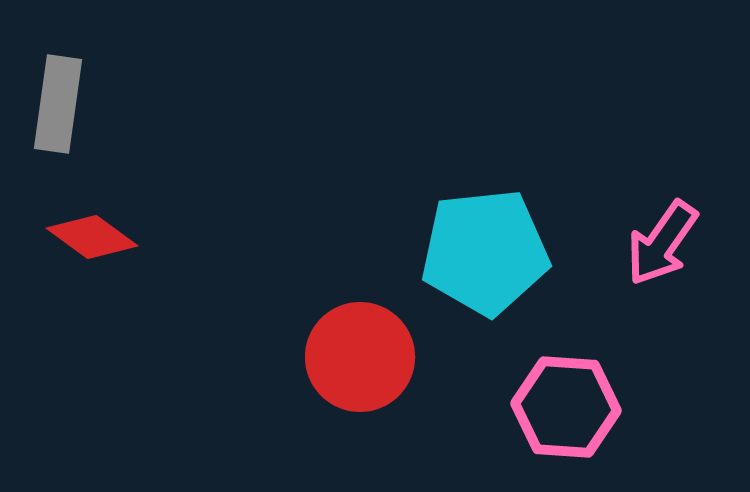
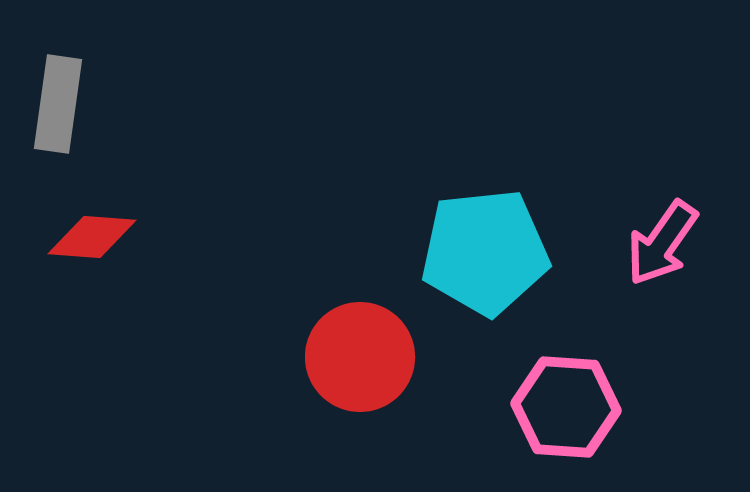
red diamond: rotated 32 degrees counterclockwise
